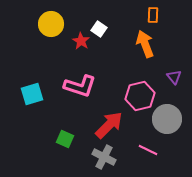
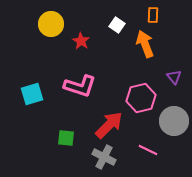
white square: moved 18 px right, 4 px up
pink hexagon: moved 1 px right, 2 px down
gray circle: moved 7 px right, 2 px down
green square: moved 1 px right, 1 px up; rotated 18 degrees counterclockwise
